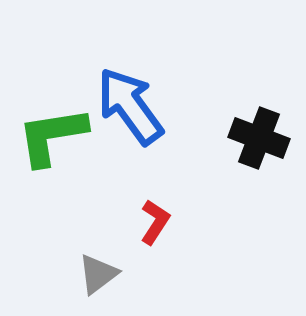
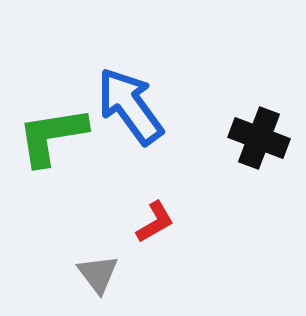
red L-shape: rotated 27 degrees clockwise
gray triangle: rotated 30 degrees counterclockwise
